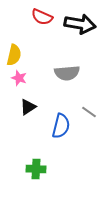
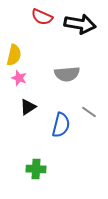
gray semicircle: moved 1 px down
blue semicircle: moved 1 px up
